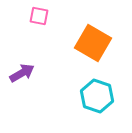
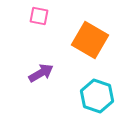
orange square: moved 3 px left, 3 px up
purple arrow: moved 19 px right
